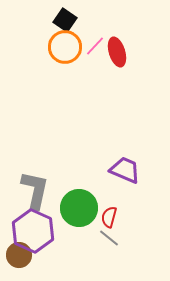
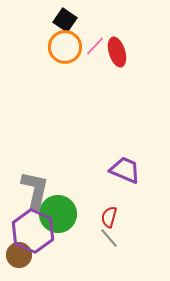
green circle: moved 21 px left, 6 px down
gray line: rotated 10 degrees clockwise
